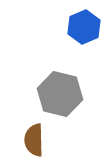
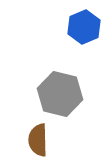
brown semicircle: moved 4 px right
